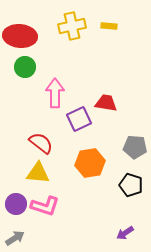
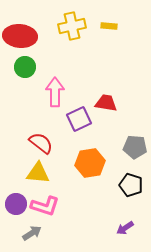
pink arrow: moved 1 px up
purple arrow: moved 5 px up
gray arrow: moved 17 px right, 5 px up
